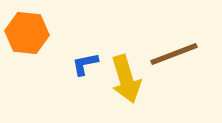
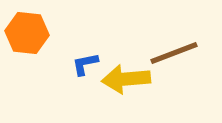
brown line: moved 1 px up
yellow arrow: rotated 102 degrees clockwise
